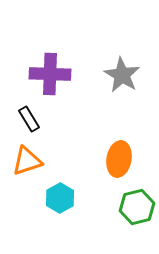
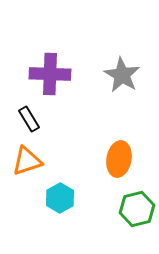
green hexagon: moved 2 px down
